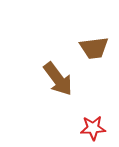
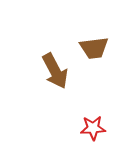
brown arrow: moved 3 px left, 8 px up; rotated 9 degrees clockwise
